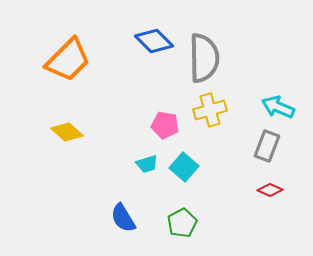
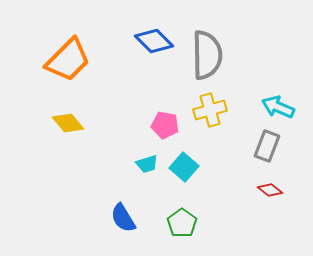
gray semicircle: moved 3 px right, 3 px up
yellow diamond: moved 1 px right, 9 px up; rotated 8 degrees clockwise
red diamond: rotated 15 degrees clockwise
green pentagon: rotated 8 degrees counterclockwise
